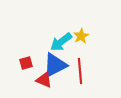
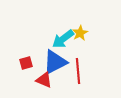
yellow star: moved 1 px left, 3 px up
cyan arrow: moved 2 px right, 3 px up
blue triangle: moved 3 px up
red line: moved 2 px left
